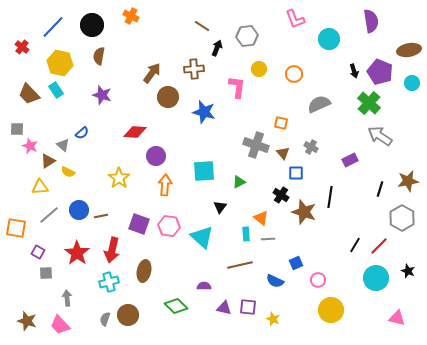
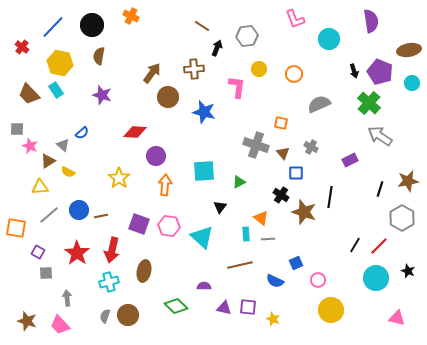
gray semicircle at (105, 319): moved 3 px up
